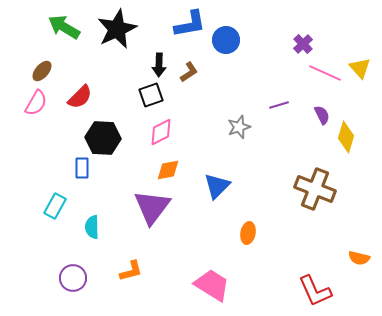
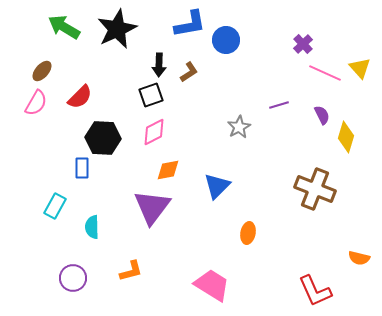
gray star: rotated 10 degrees counterclockwise
pink diamond: moved 7 px left
